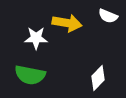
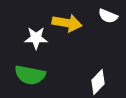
white diamond: moved 4 px down
